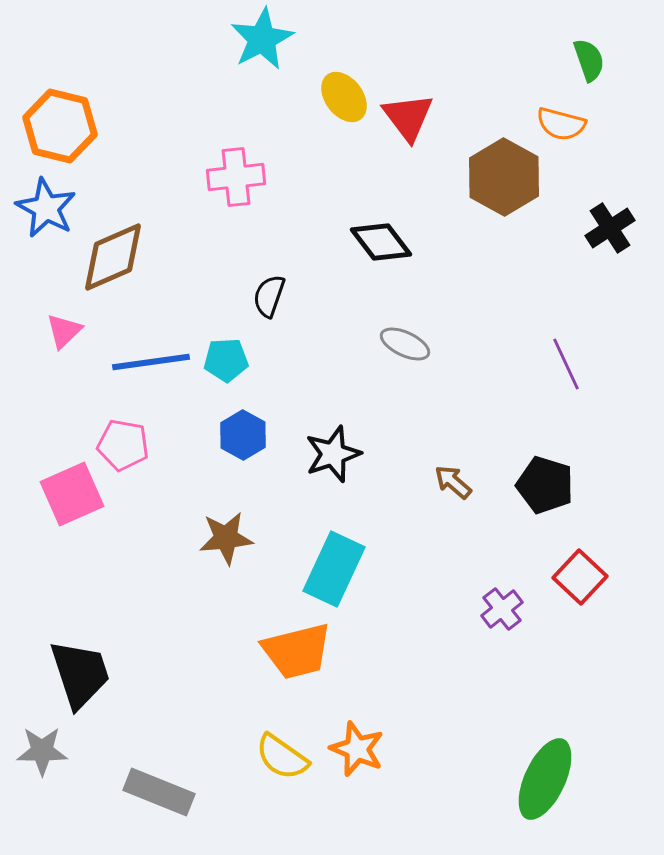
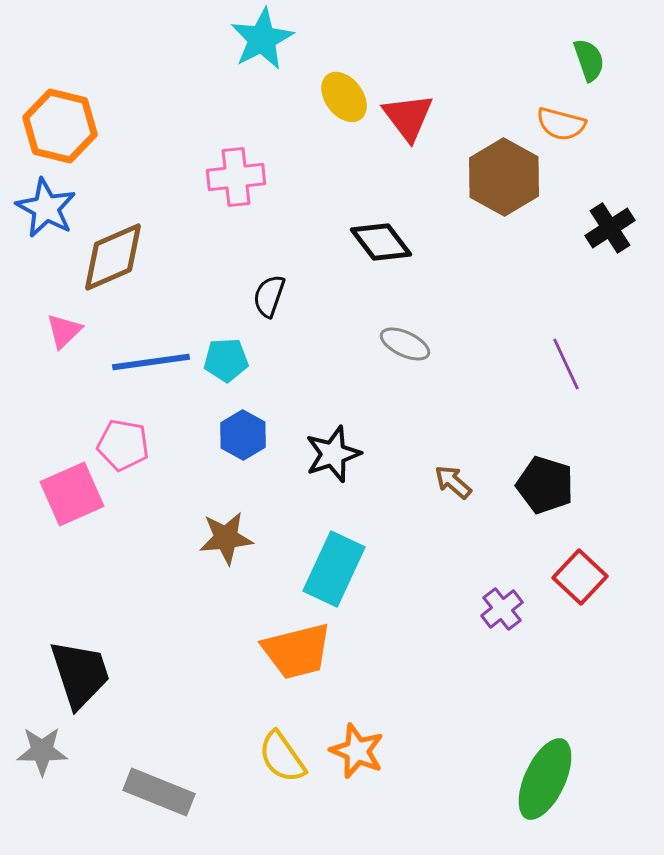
orange star: moved 2 px down
yellow semicircle: rotated 20 degrees clockwise
